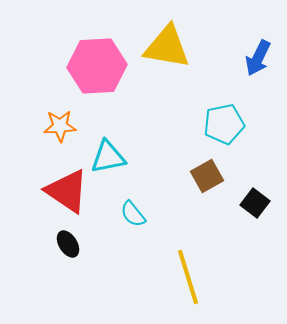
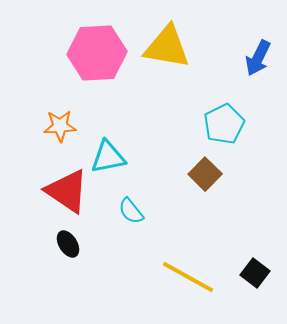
pink hexagon: moved 13 px up
cyan pentagon: rotated 15 degrees counterclockwise
brown square: moved 2 px left, 2 px up; rotated 16 degrees counterclockwise
black square: moved 70 px down
cyan semicircle: moved 2 px left, 3 px up
yellow line: rotated 44 degrees counterclockwise
